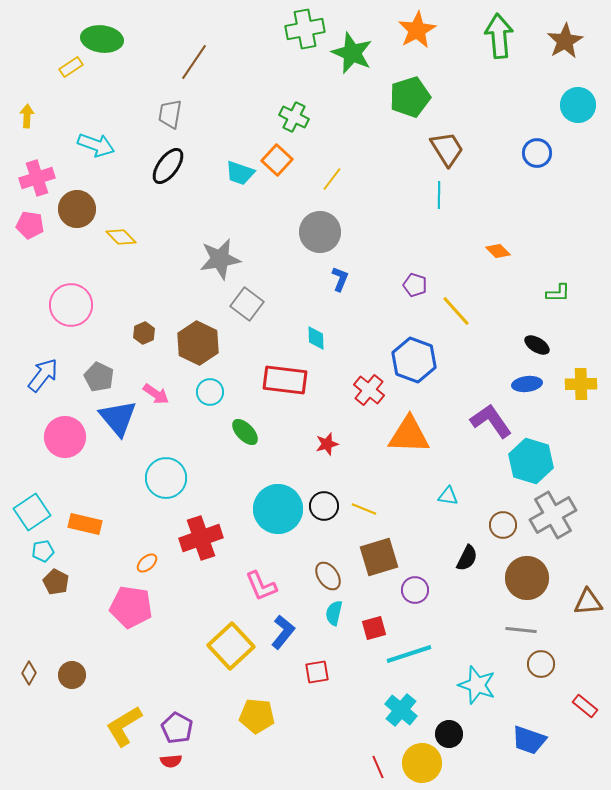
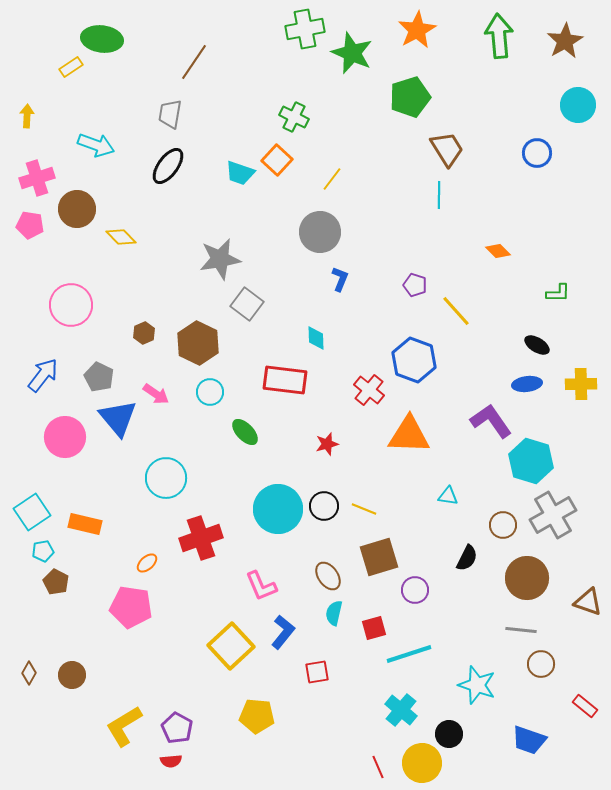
brown triangle at (588, 602): rotated 24 degrees clockwise
